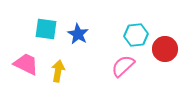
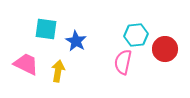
blue star: moved 2 px left, 7 px down
pink semicircle: moved 4 px up; rotated 35 degrees counterclockwise
